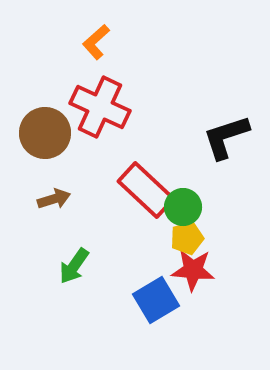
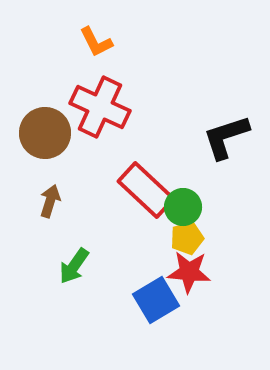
orange L-shape: rotated 75 degrees counterclockwise
brown arrow: moved 4 px left, 2 px down; rotated 56 degrees counterclockwise
red star: moved 4 px left, 2 px down
